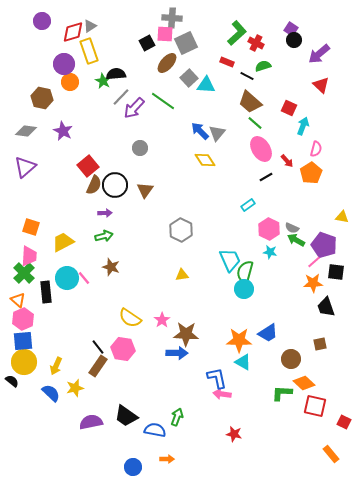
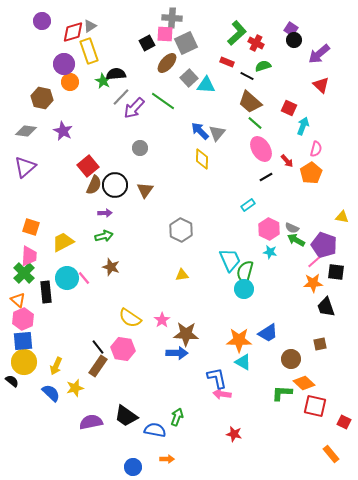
yellow diamond at (205, 160): moved 3 px left, 1 px up; rotated 35 degrees clockwise
